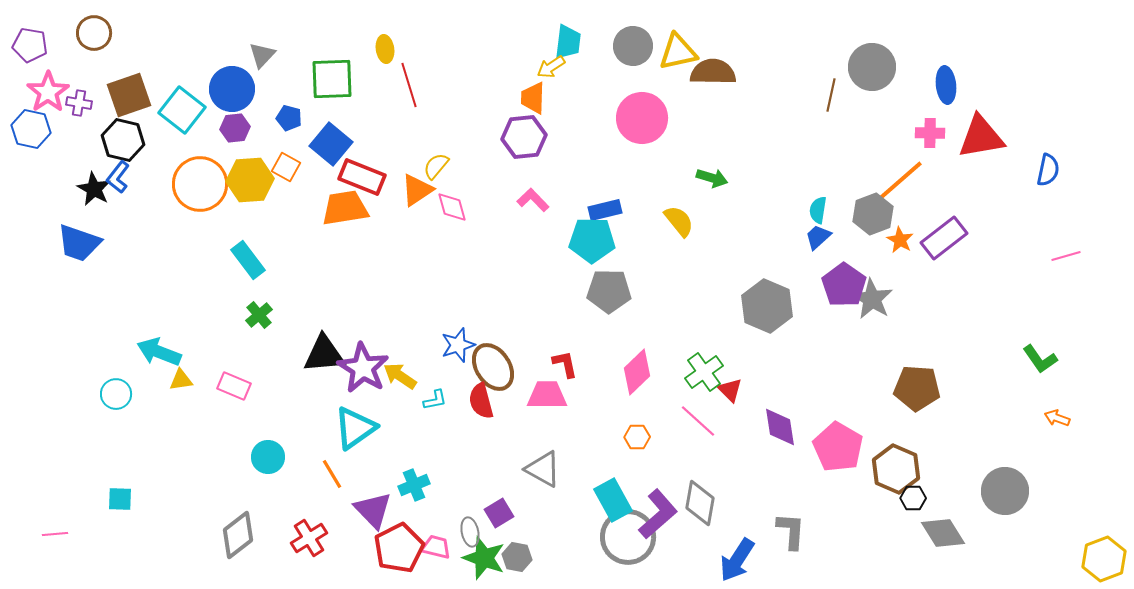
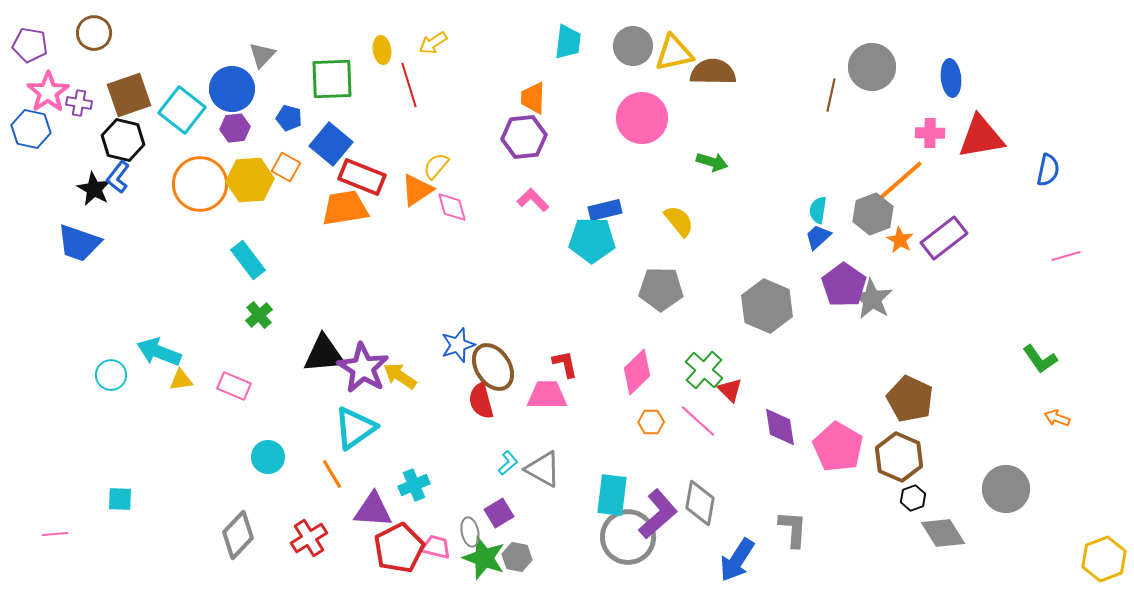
yellow ellipse at (385, 49): moved 3 px left, 1 px down
yellow triangle at (678, 52): moved 4 px left, 1 px down
yellow arrow at (551, 67): moved 118 px left, 24 px up
blue ellipse at (946, 85): moved 5 px right, 7 px up
green arrow at (712, 178): moved 16 px up
gray pentagon at (609, 291): moved 52 px right, 2 px up
green cross at (704, 372): moved 2 px up; rotated 12 degrees counterclockwise
brown pentagon at (917, 388): moved 7 px left, 11 px down; rotated 21 degrees clockwise
cyan circle at (116, 394): moved 5 px left, 19 px up
cyan L-shape at (435, 400): moved 73 px right, 63 px down; rotated 30 degrees counterclockwise
orange hexagon at (637, 437): moved 14 px right, 15 px up
brown hexagon at (896, 469): moved 3 px right, 12 px up
gray circle at (1005, 491): moved 1 px right, 2 px up
black hexagon at (913, 498): rotated 20 degrees counterclockwise
cyan rectangle at (613, 500): moved 1 px left, 5 px up; rotated 36 degrees clockwise
purple triangle at (373, 510): rotated 42 degrees counterclockwise
gray L-shape at (791, 531): moved 2 px right, 2 px up
gray diamond at (238, 535): rotated 9 degrees counterclockwise
